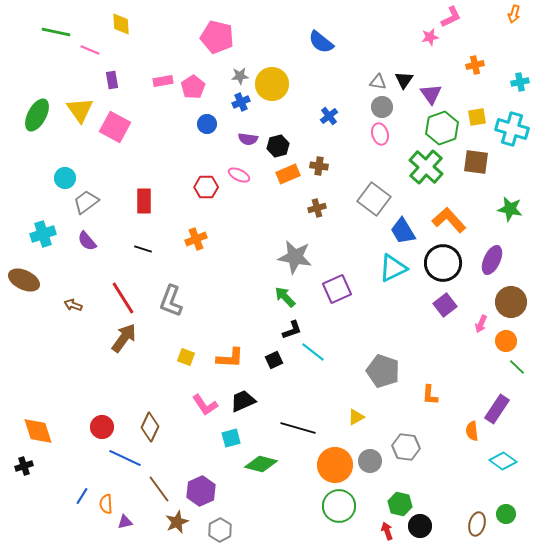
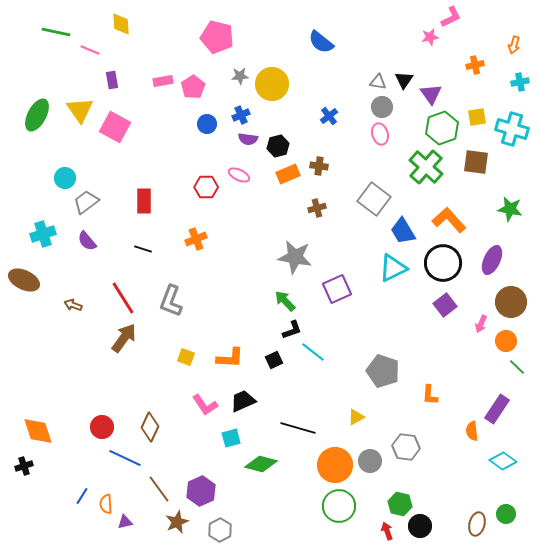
orange arrow at (514, 14): moved 31 px down
blue cross at (241, 102): moved 13 px down
green arrow at (285, 297): moved 4 px down
